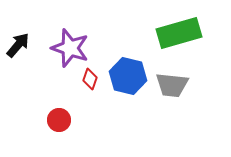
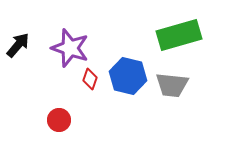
green rectangle: moved 2 px down
